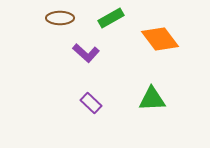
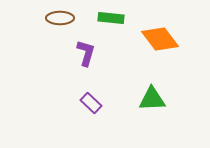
green rectangle: rotated 35 degrees clockwise
purple L-shape: rotated 116 degrees counterclockwise
